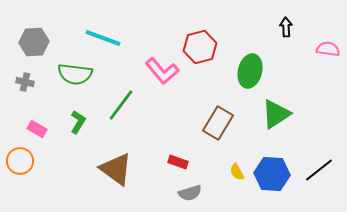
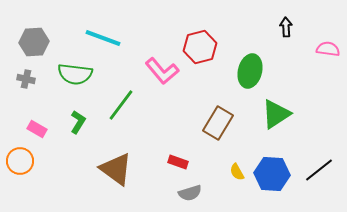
gray cross: moved 1 px right, 3 px up
